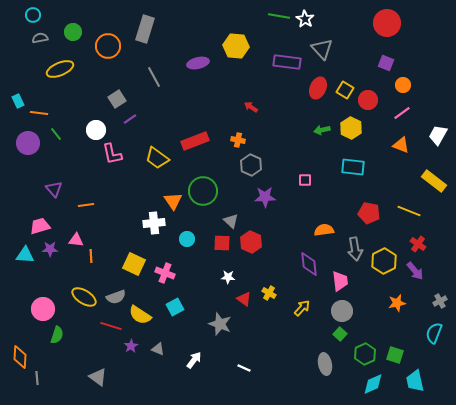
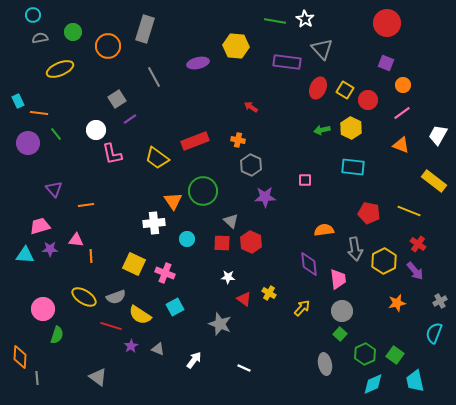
green line at (279, 16): moved 4 px left, 5 px down
pink trapezoid at (340, 281): moved 2 px left, 2 px up
green square at (395, 355): rotated 18 degrees clockwise
